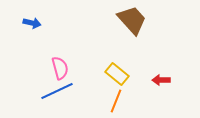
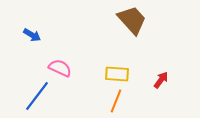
blue arrow: moved 12 px down; rotated 18 degrees clockwise
pink semicircle: rotated 50 degrees counterclockwise
yellow rectangle: rotated 35 degrees counterclockwise
red arrow: rotated 126 degrees clockwise
blue line: moved 20 px left, 5 px down; rotated 28 degrees counterclockwise
